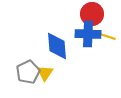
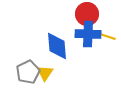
red circle: moved 5 px left
